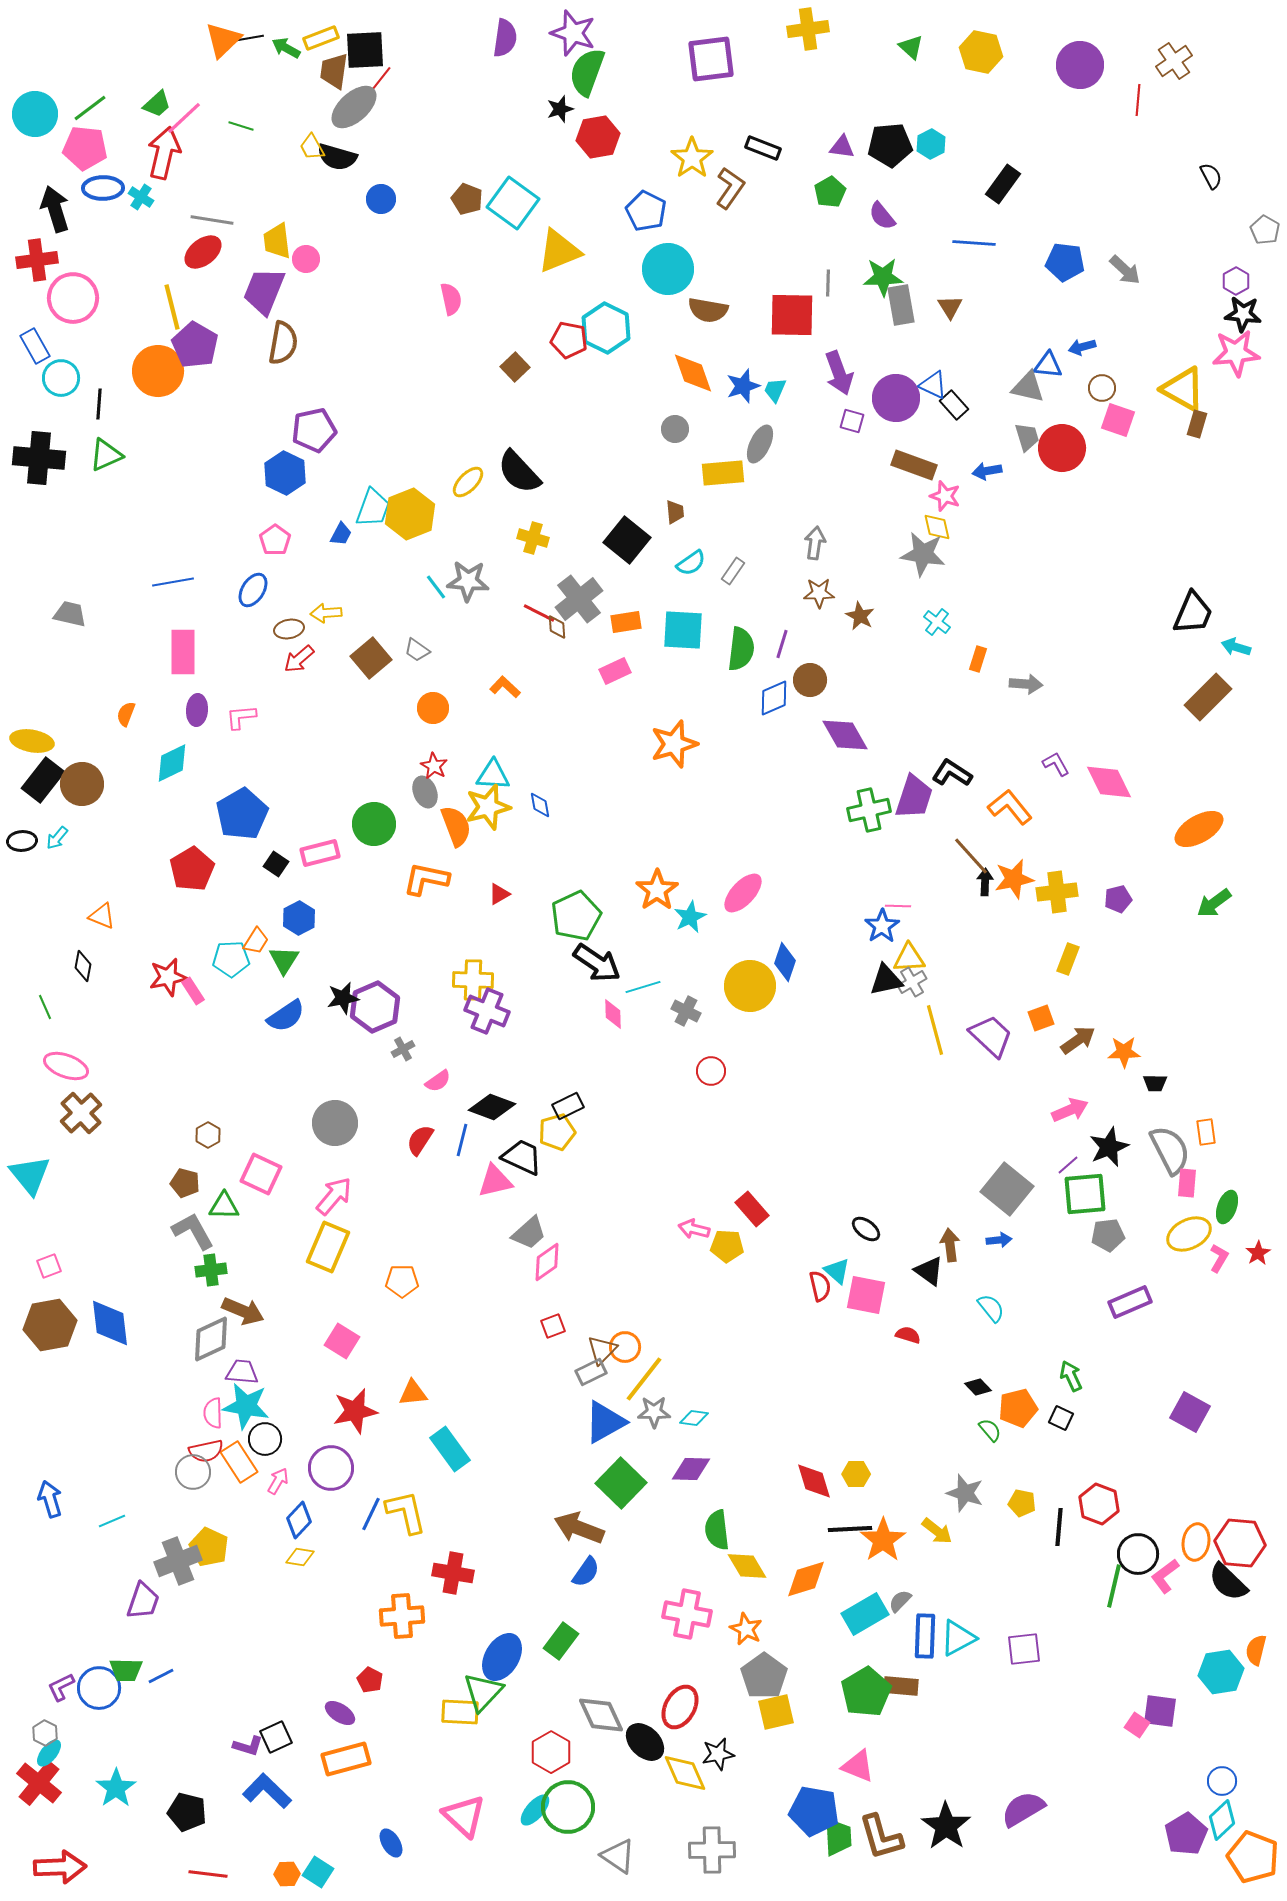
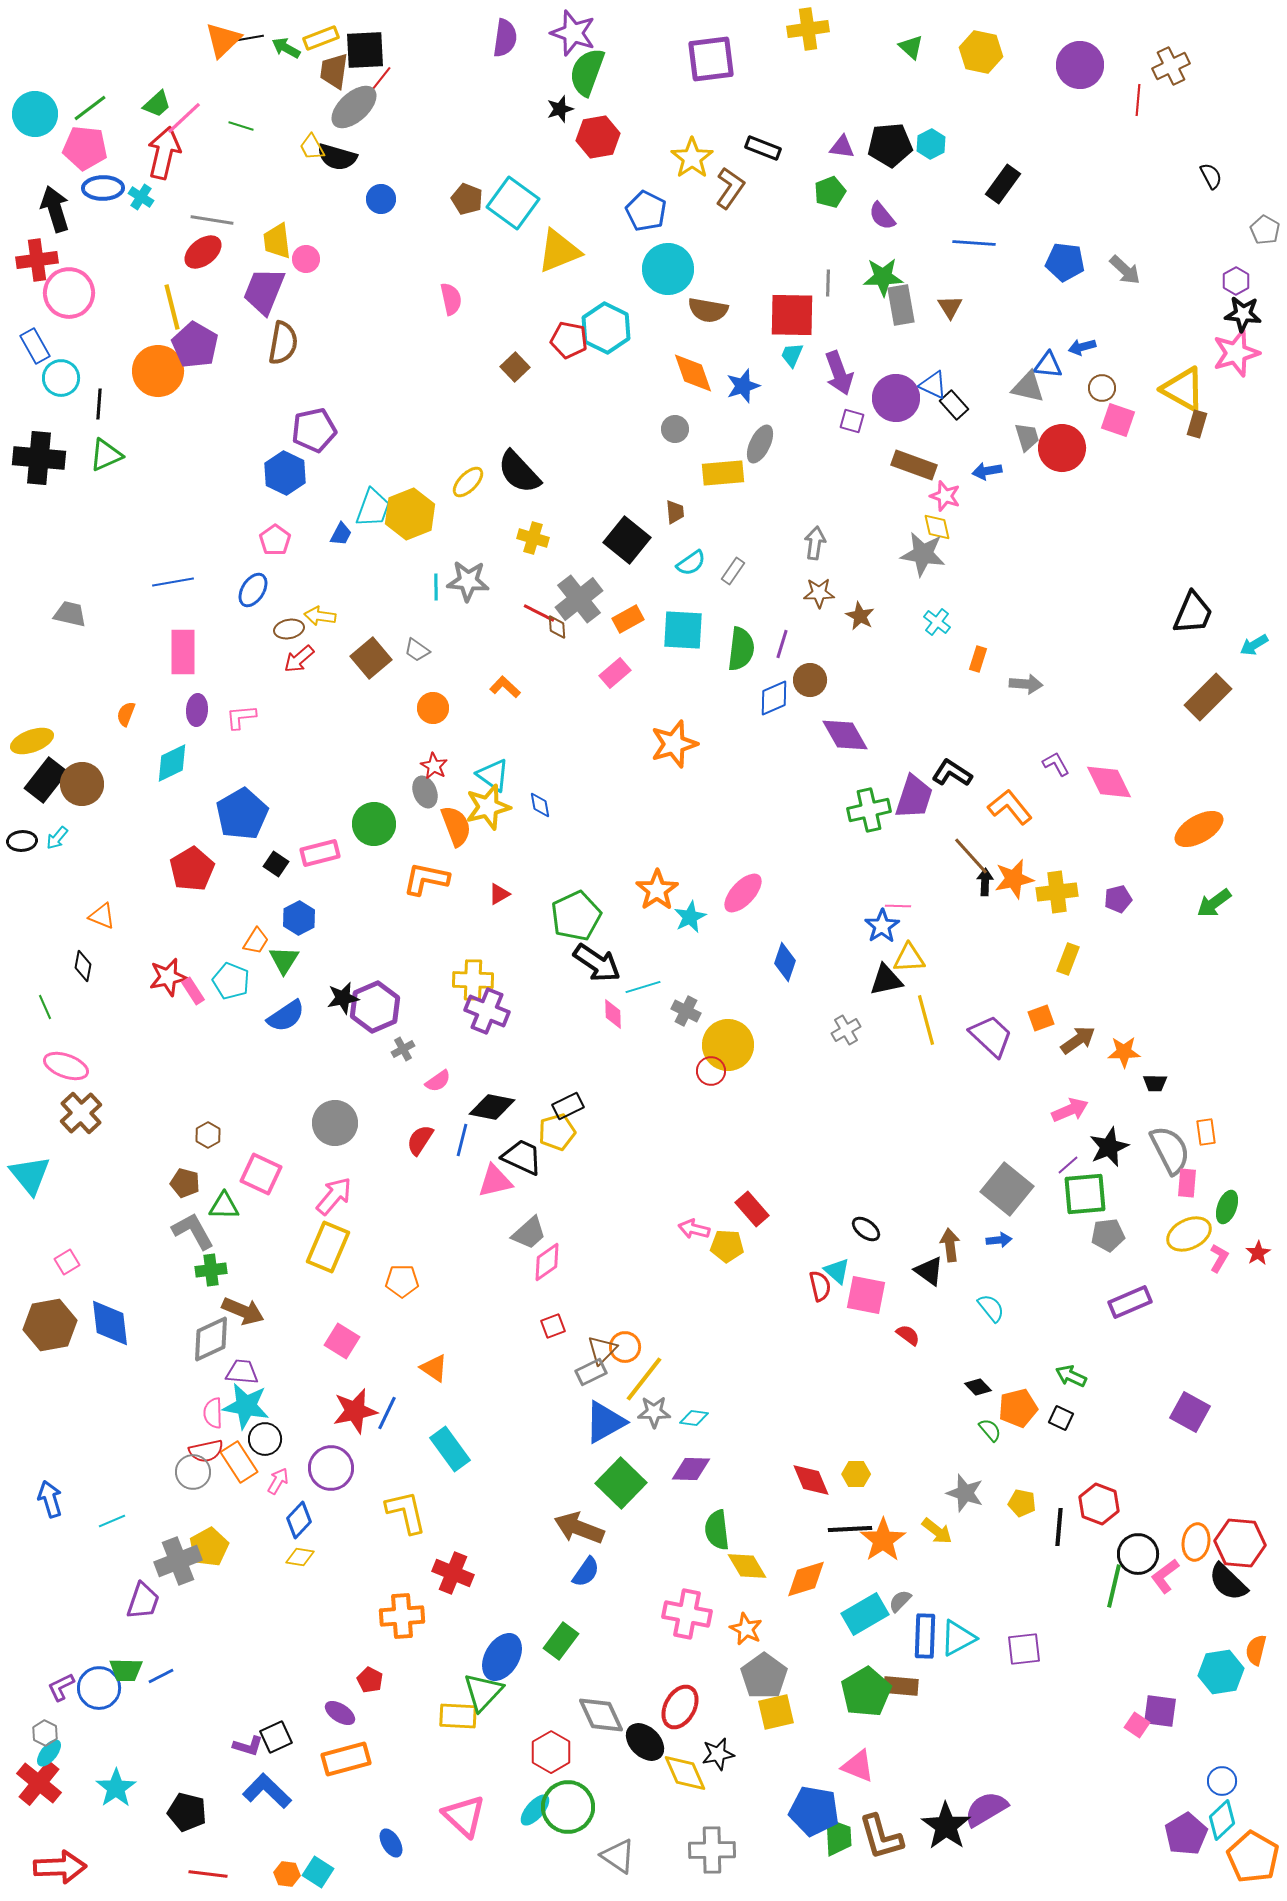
brown cross at (1174, 61): moved 3 px left, 5 px down; rotated 9 degrees clockwise
green pentagon at (830, 192): rotated 8 degrees clockwise
pink circle at (73, 298): moved 4 px left, 5 px up
pink star at (1236, 353): rotated 12 degrees counterclockwise
cyan trapezoid at (775, 390): moved 17 px right, 35 px up
cyan line at (436, 587): rotated 36 degrees clockwise
yellow arrow at (326, 613): moved 6 px left, 3 px down; rotated 12 degrees clockwise
orange rectangle at (626, 622): moved 2 px right, 3 px up; rotated 20 degrees counterclockwise
cyan arrow at (1236, 647): moved 18 px right, 2 px up; rotated 48 degrees counterclockwise
pink rectangle at (615, 671): moved 2 px down; rotated 16 degrees counterclockwise
yellow ellipse at (32, 741): rotated 30 degrees counterclockwise
cyan triangle at (493, 775): rotated 33 degrees clockwise
black rectangle at (43, 780): moved 3 px right
cyan pentagon at (231, 959): moved 22 px down; rotated 24 degrees clockwise
gray cross at (912, 982): moved 66 px left, 48 px down
yellow circle at (750, 986): moved 22 px left, 59 px down
yellow line at (935, 1030): moved 9 px left, 10 px up
black diamond at (492, 1107): rotated 9 degrees counterclockwise
pink square at (49, 1266): moved 18 px right, 4 px up; rotated 10 degrees counterclockwise
red semicircle at (908, 1335): rotated 20 degrees clockwise
green arrow at (1071, 1376): rotated 40 degrees counterclockwise
orange triangle at (413, 1393): moved 21 px right, 25 px up; rotated 40 degrees clockwise
red diamond at (814, 1481): moved 3 px left, 1 px up; rotated 6 degrees counterclockwise
blue line at (371, 1514): moved 16 px right, 101 px up
yellow pentagon at (209, 1547): rotated 18 degrees clockwise
red cross at (453, 1573): rotated 12 degrees clockwise
yellow rectangle at (460, 1712): moved 2 px left, 4 px down
purple semicircle at (1023, 1809): moved 37 px left
orange pentagon at (1253, 1857): rotated 9 degrees clockwise
orange hexagon at (287, 1874): rotated 10 degrees clockwise
